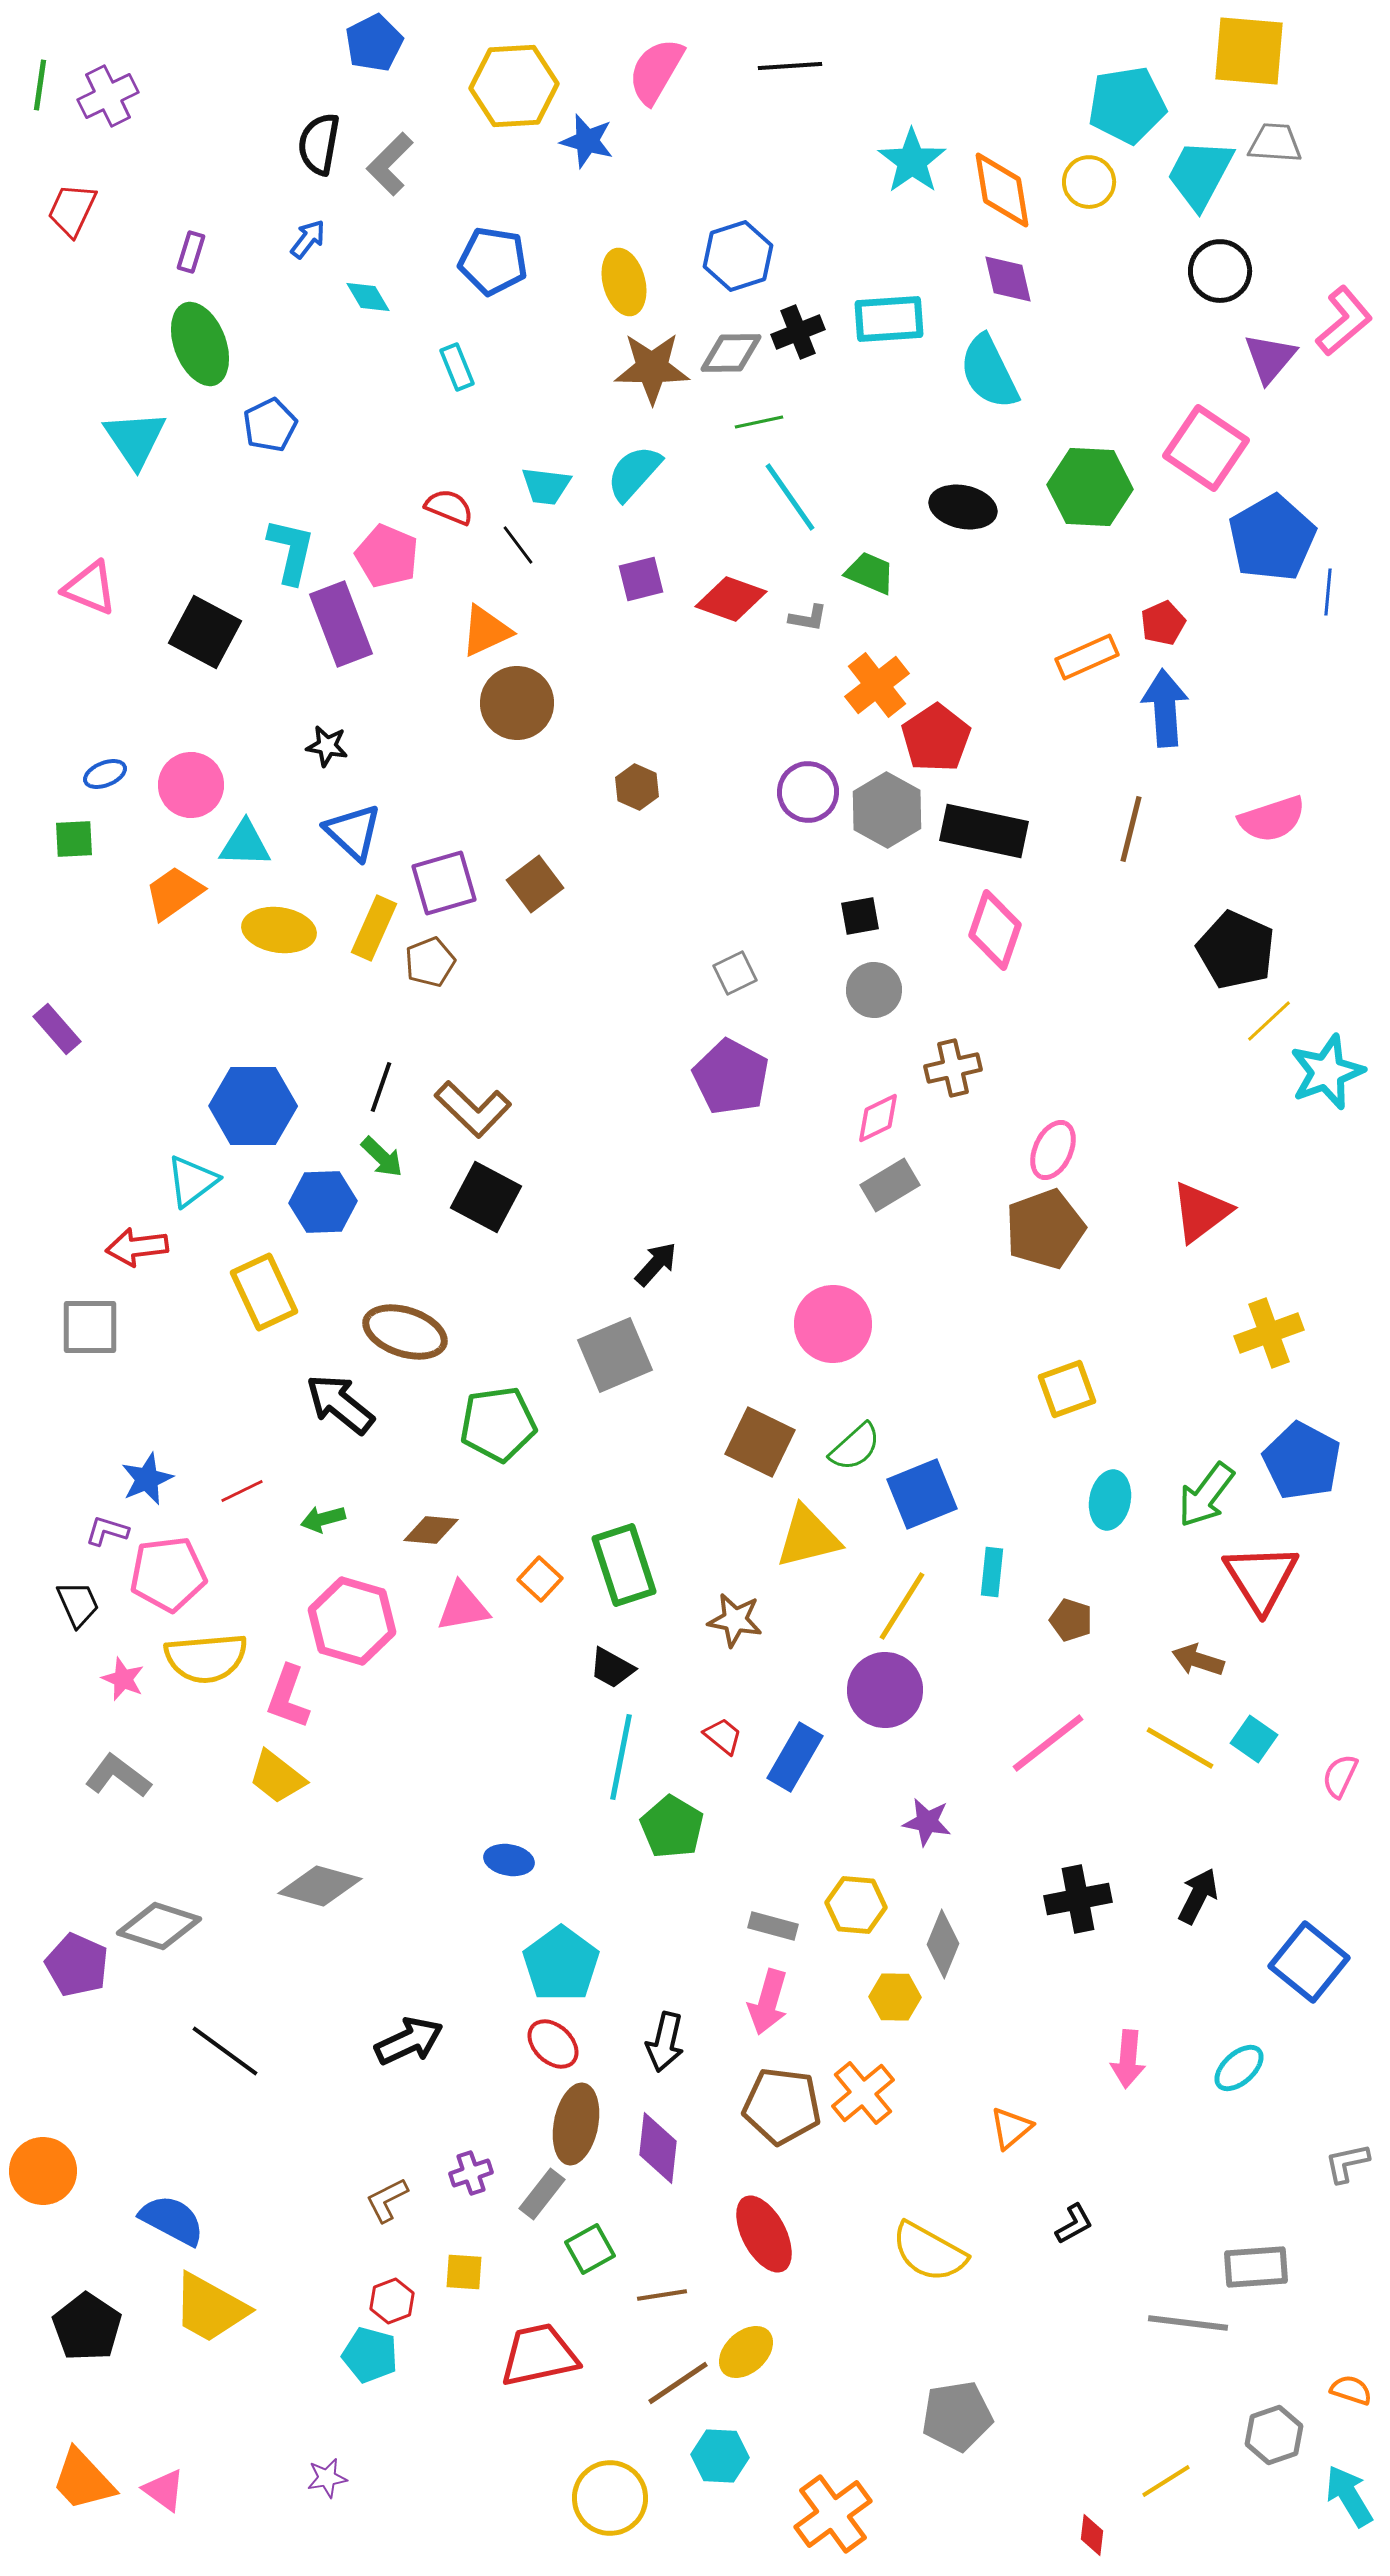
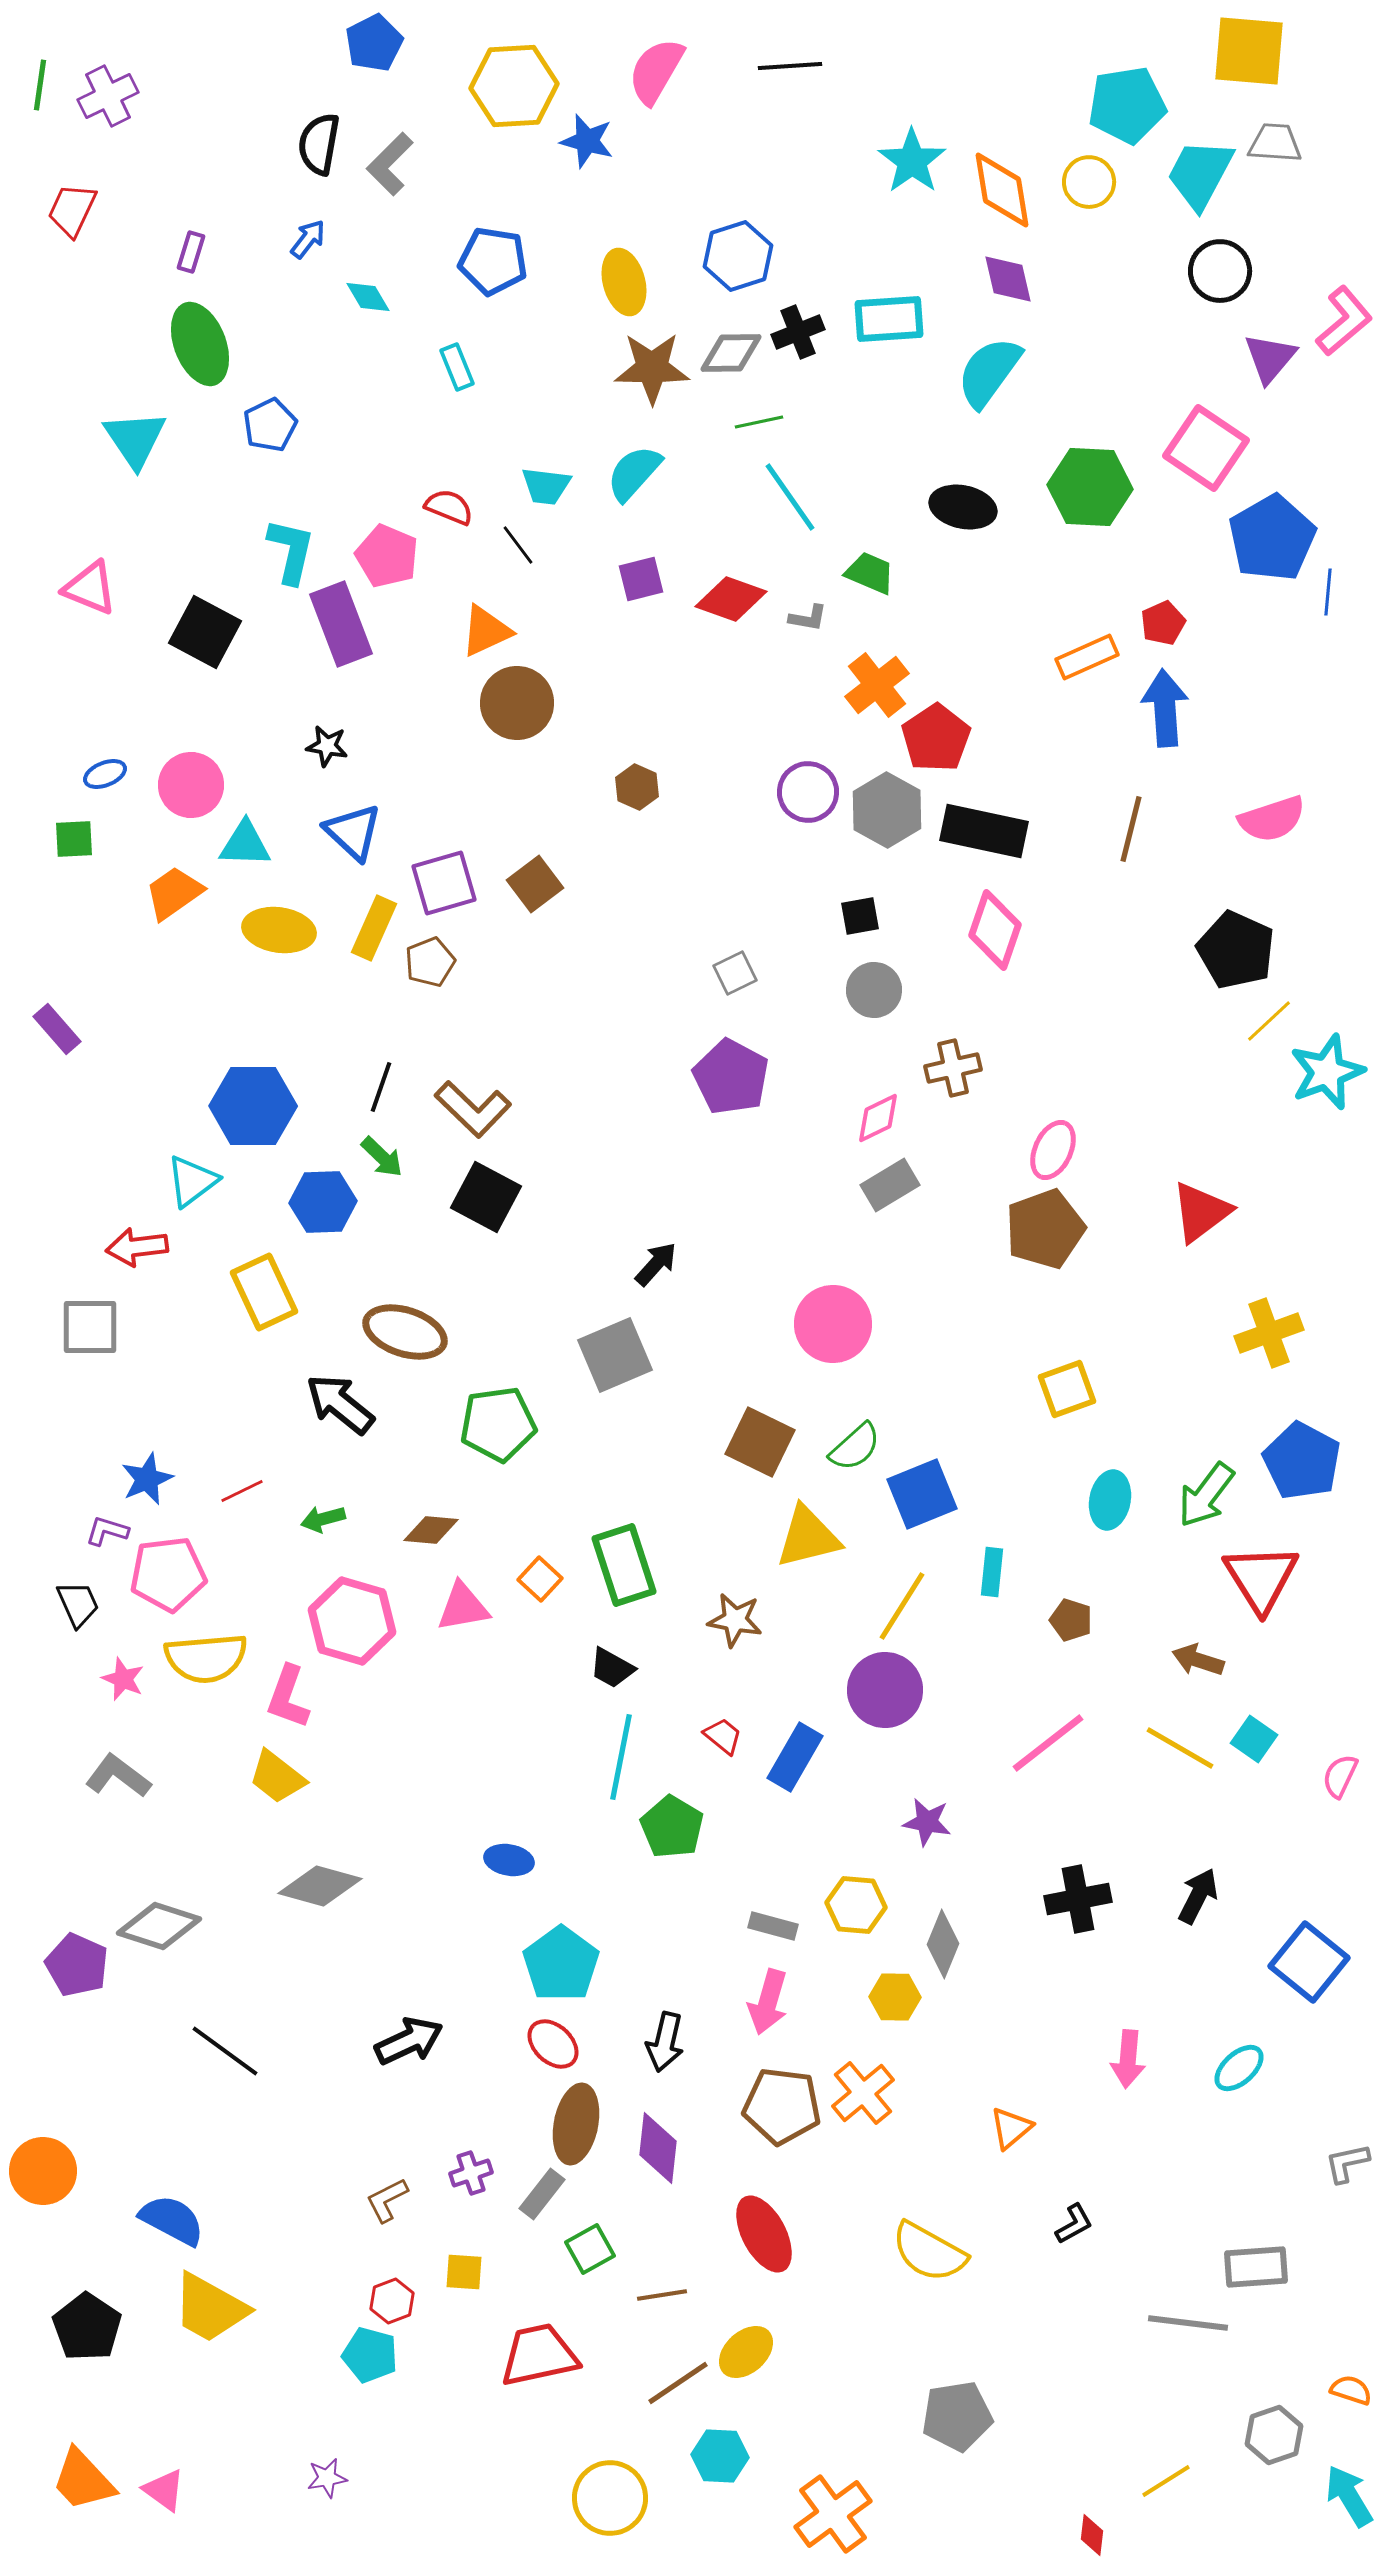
cyan semicircle at (989, 372): rotated 62 degrees clockwise
